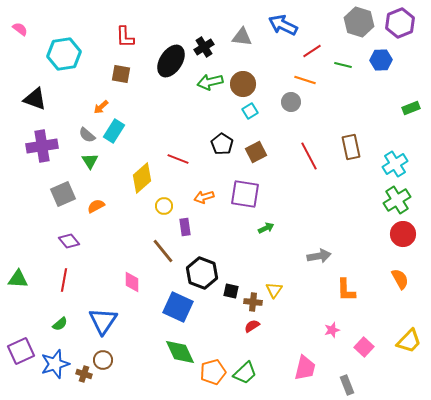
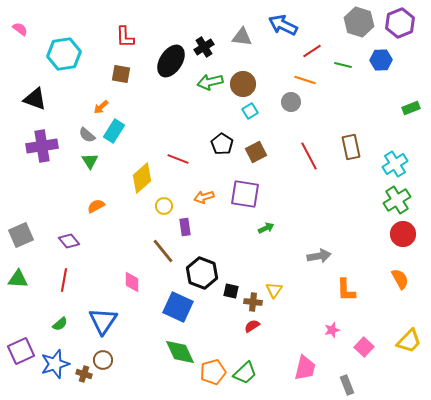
gray square at (63, 194): moved 42 px left, 41 px down
